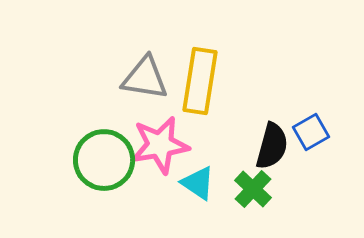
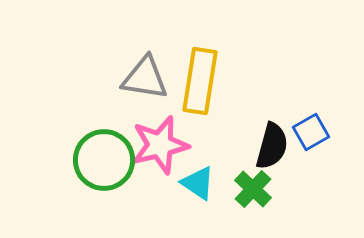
pink star: rotated 4 degrees counterclockwise
